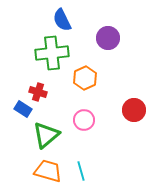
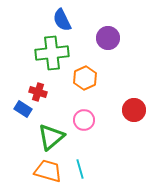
green triangle: moved 5 px right, 2 px down
cyan line: moved 1 px left, 2 px up
